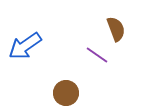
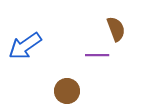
purple line: rotated 35 degrees counterclockwise
brown circle: moved 1 px right, 2 px up
